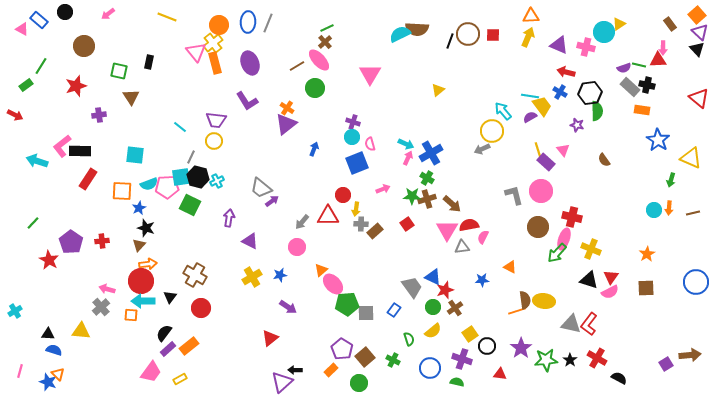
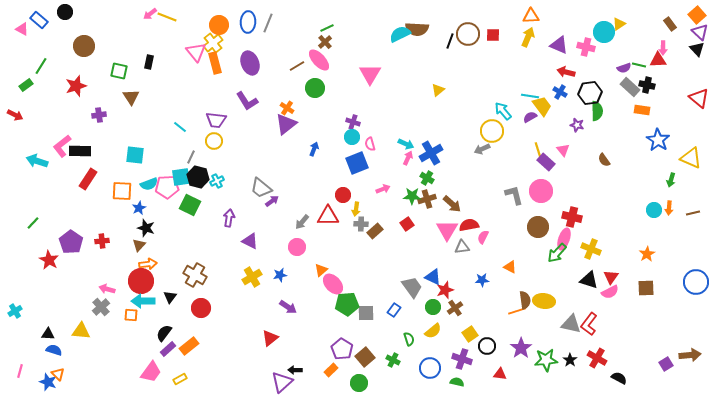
pink arrow at (108, 14): moved 42 px right
